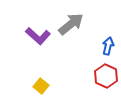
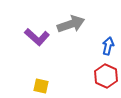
gray arrow: rotated 20 degrees clockwise
purple L-shape: moved 1 px left, 1 px down
yellow square: rotated 28 degrees counterclockwise
